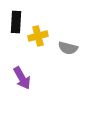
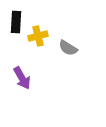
gray semicircle: rotated 18 degrees clockwise
